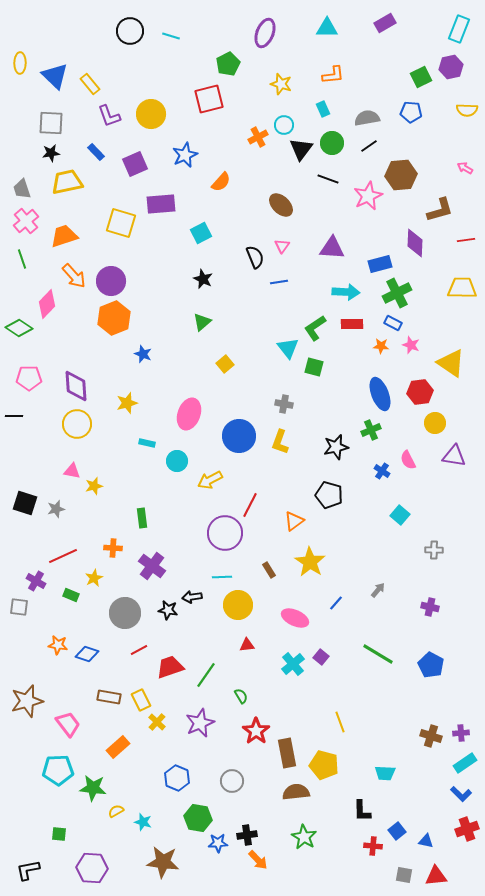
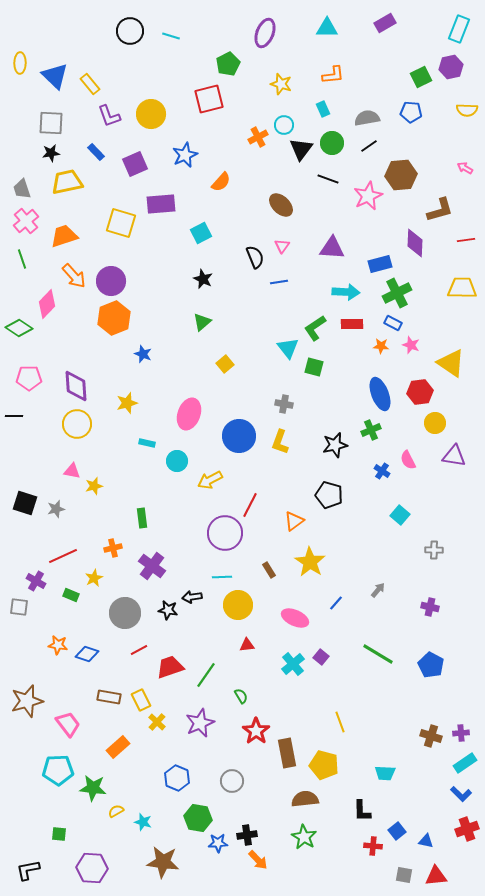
black star at (336, 447): moved 1 px left, 2 px up
orange cross at (113, 548): rotated 18 degrees counterclockwise
brown semicircle at (296, 792): moved 9 px right, 7 px down
